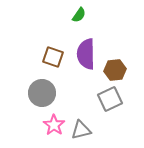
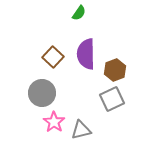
green semicircle: moved 2 px up
brown square: rotated 25 degrees clockwise
brown hexagon: rotated 15 degrees counterclockwise
gray square: moved 2 px right
pink star: moved 3 px up
